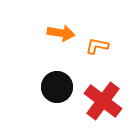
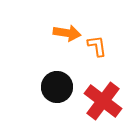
orange arrow: moved 6 px right
orange L-shape: rotated 70 degrees clockwise
